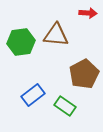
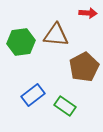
brown pentagon: moved 7 px up
